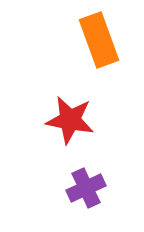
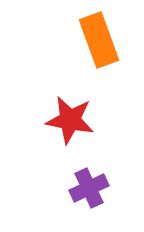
purple cross: moved 3 px right
